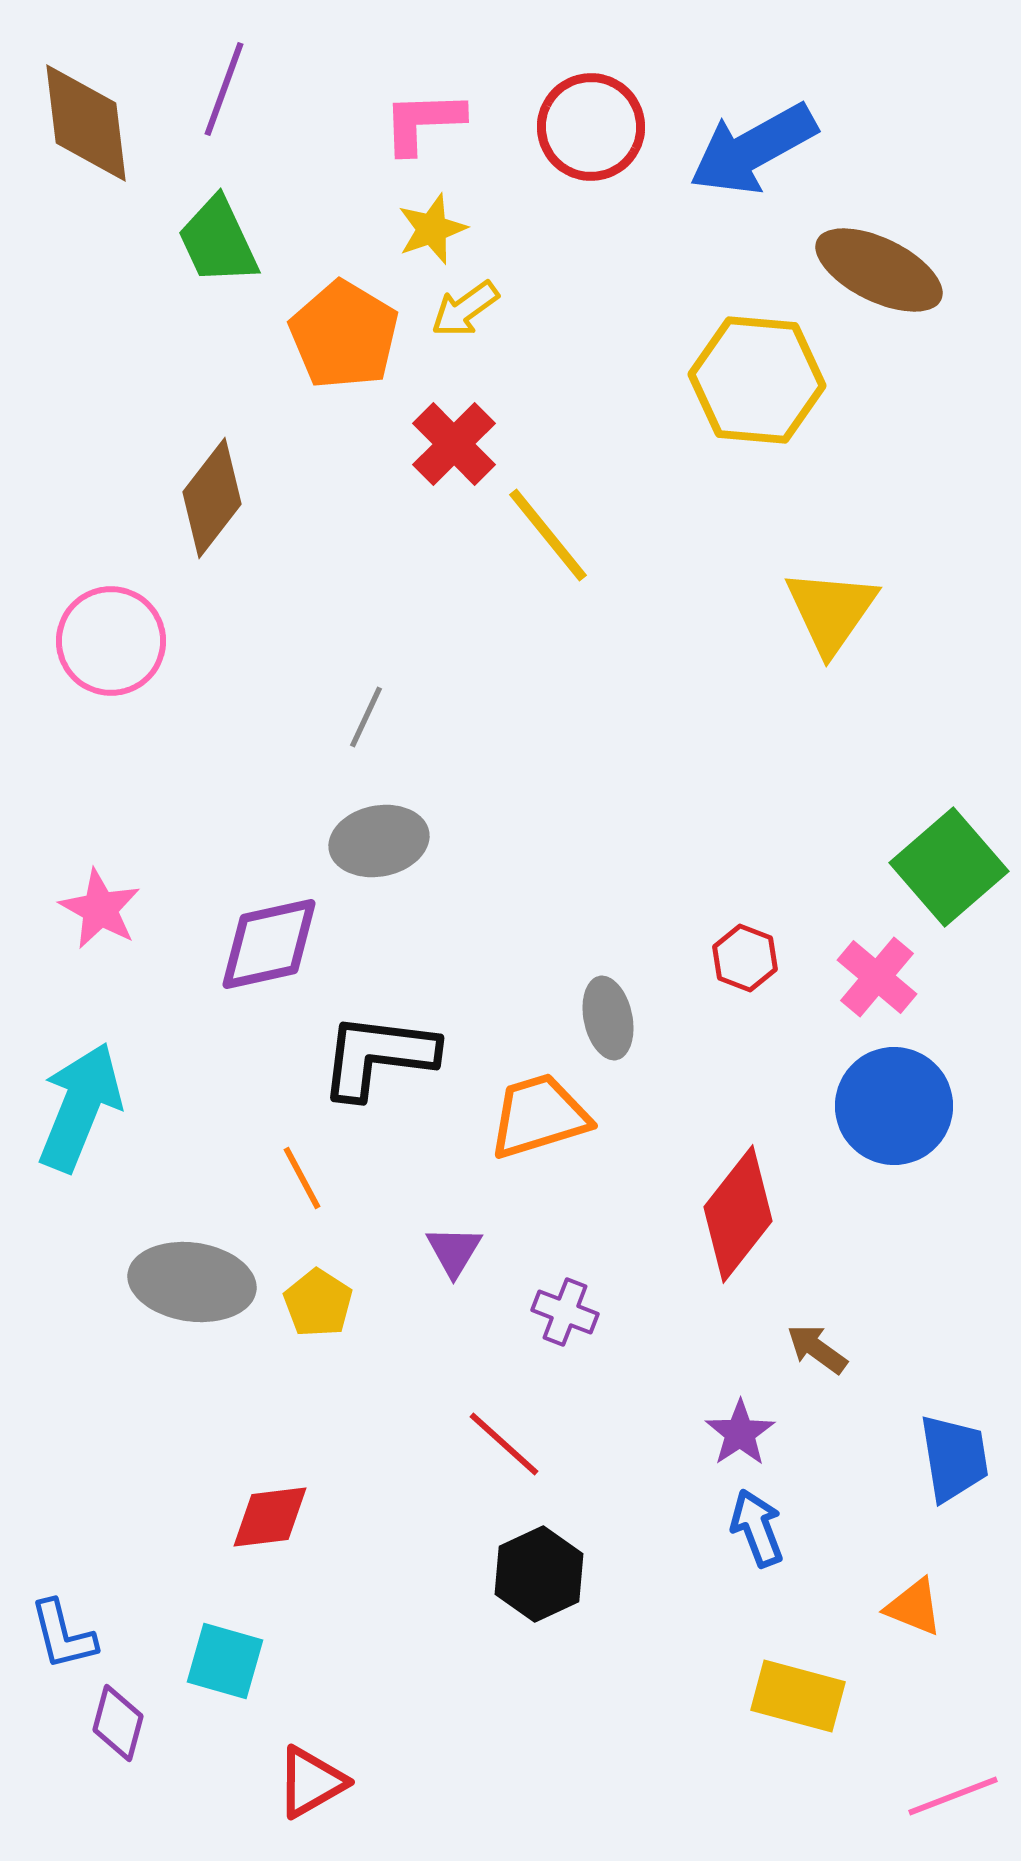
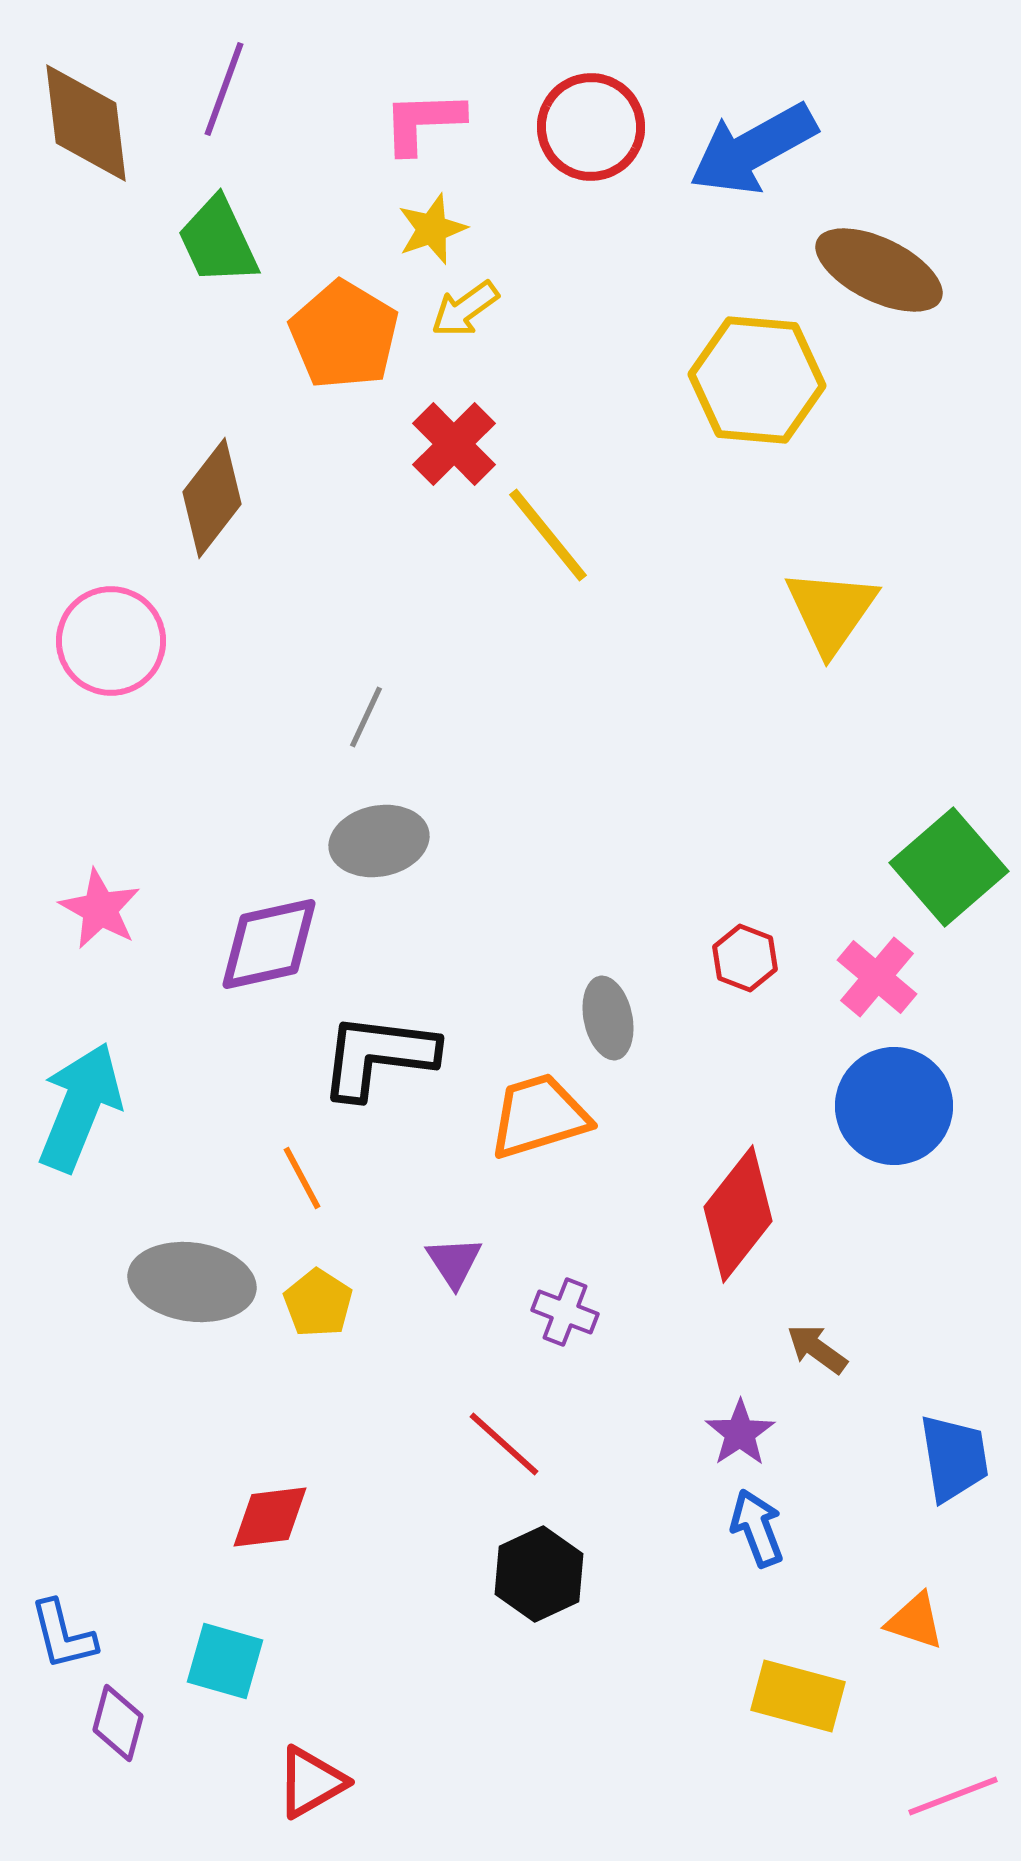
purple triangle at (454, 1251): moved 11 px down; rotated 4 degrees counterclockwise
orange triangle at (914, 1607): moved 1 px right, 14 px down; rotated 4 degrees counterclockwise
